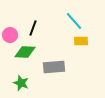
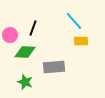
green star: moved 4 px right, 1 px up
